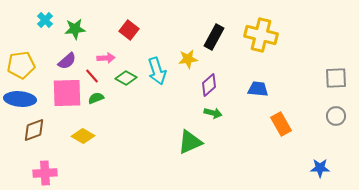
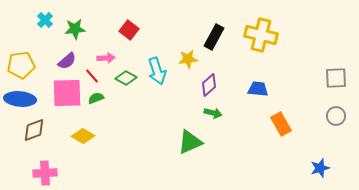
blue star: rotated 18 degrees counterclockwise
